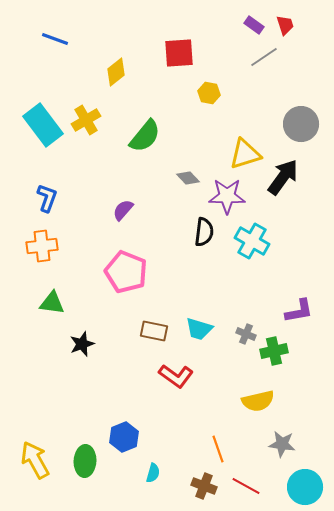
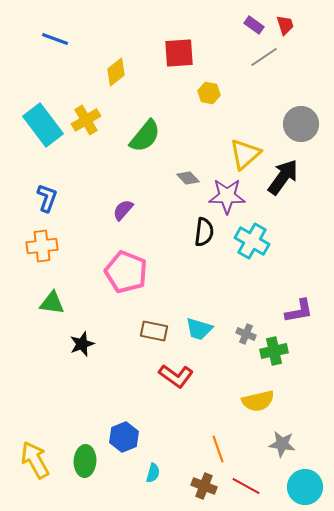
yellow triangle: rotated 24 degrees counterclockwise
